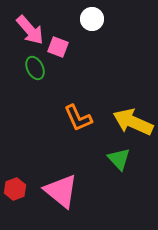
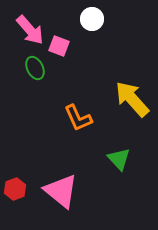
pink square: moved 1 px right, 1 px up
yellow arrow: moved 1 px left, 23 px up; rotated 24 degrees clockwise
